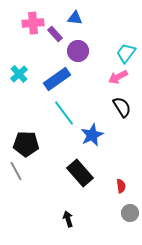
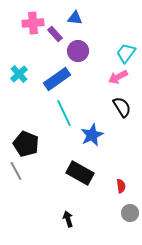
cyan line: rotated 12 degrees clockwise
black pentagon: rotated 20 degrees clockwise
black rectangle: rotated 20 degrees counterclockwise
